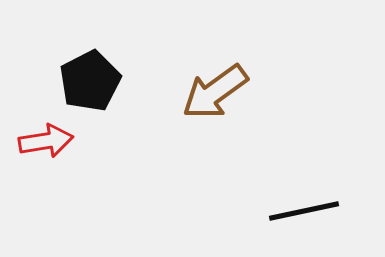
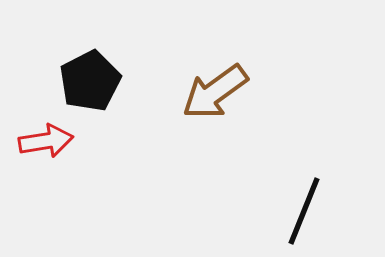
black line: rotated 56 degrees counterclockwise
